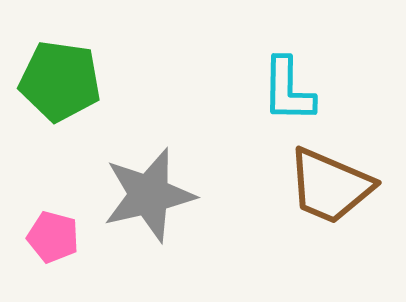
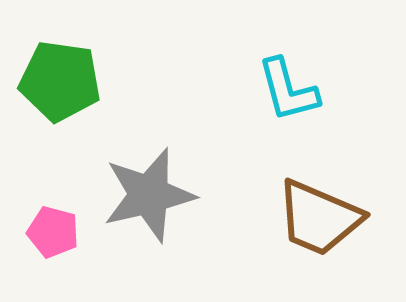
cyan L-shape: rotated 16 degrees counterclockwise
brown trapezoid: moved 11 px left, 32 px down
pink pentagon: moved 5 px up
